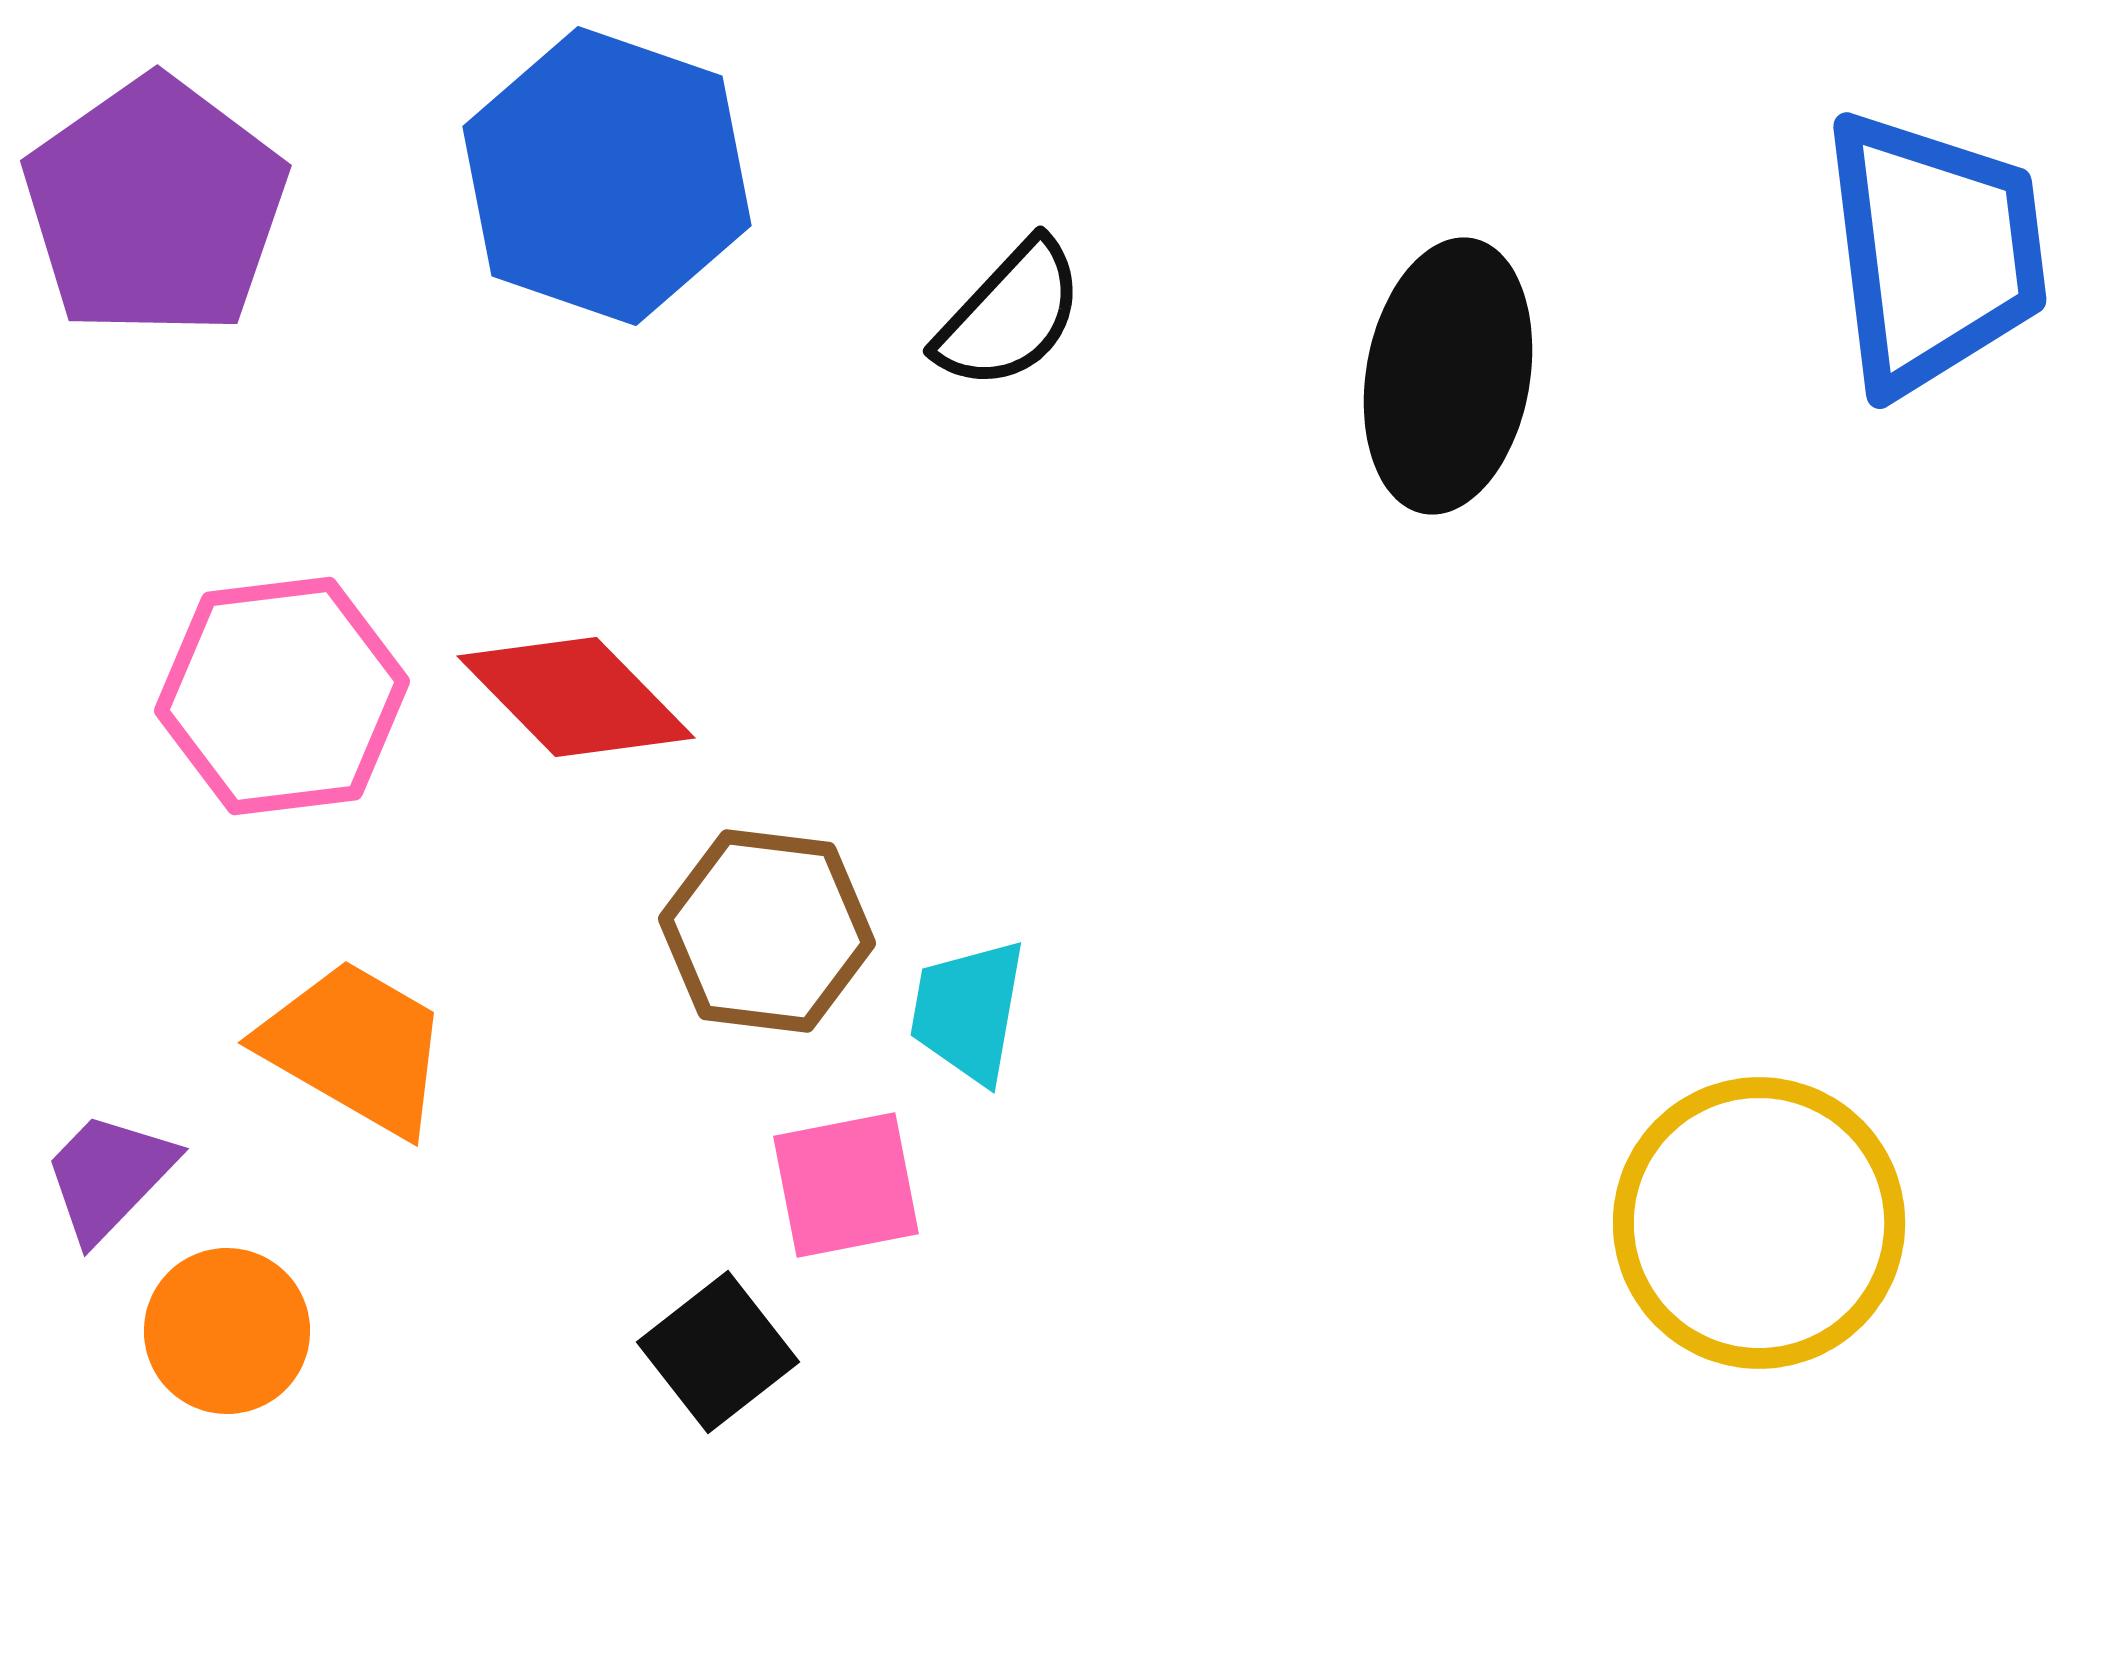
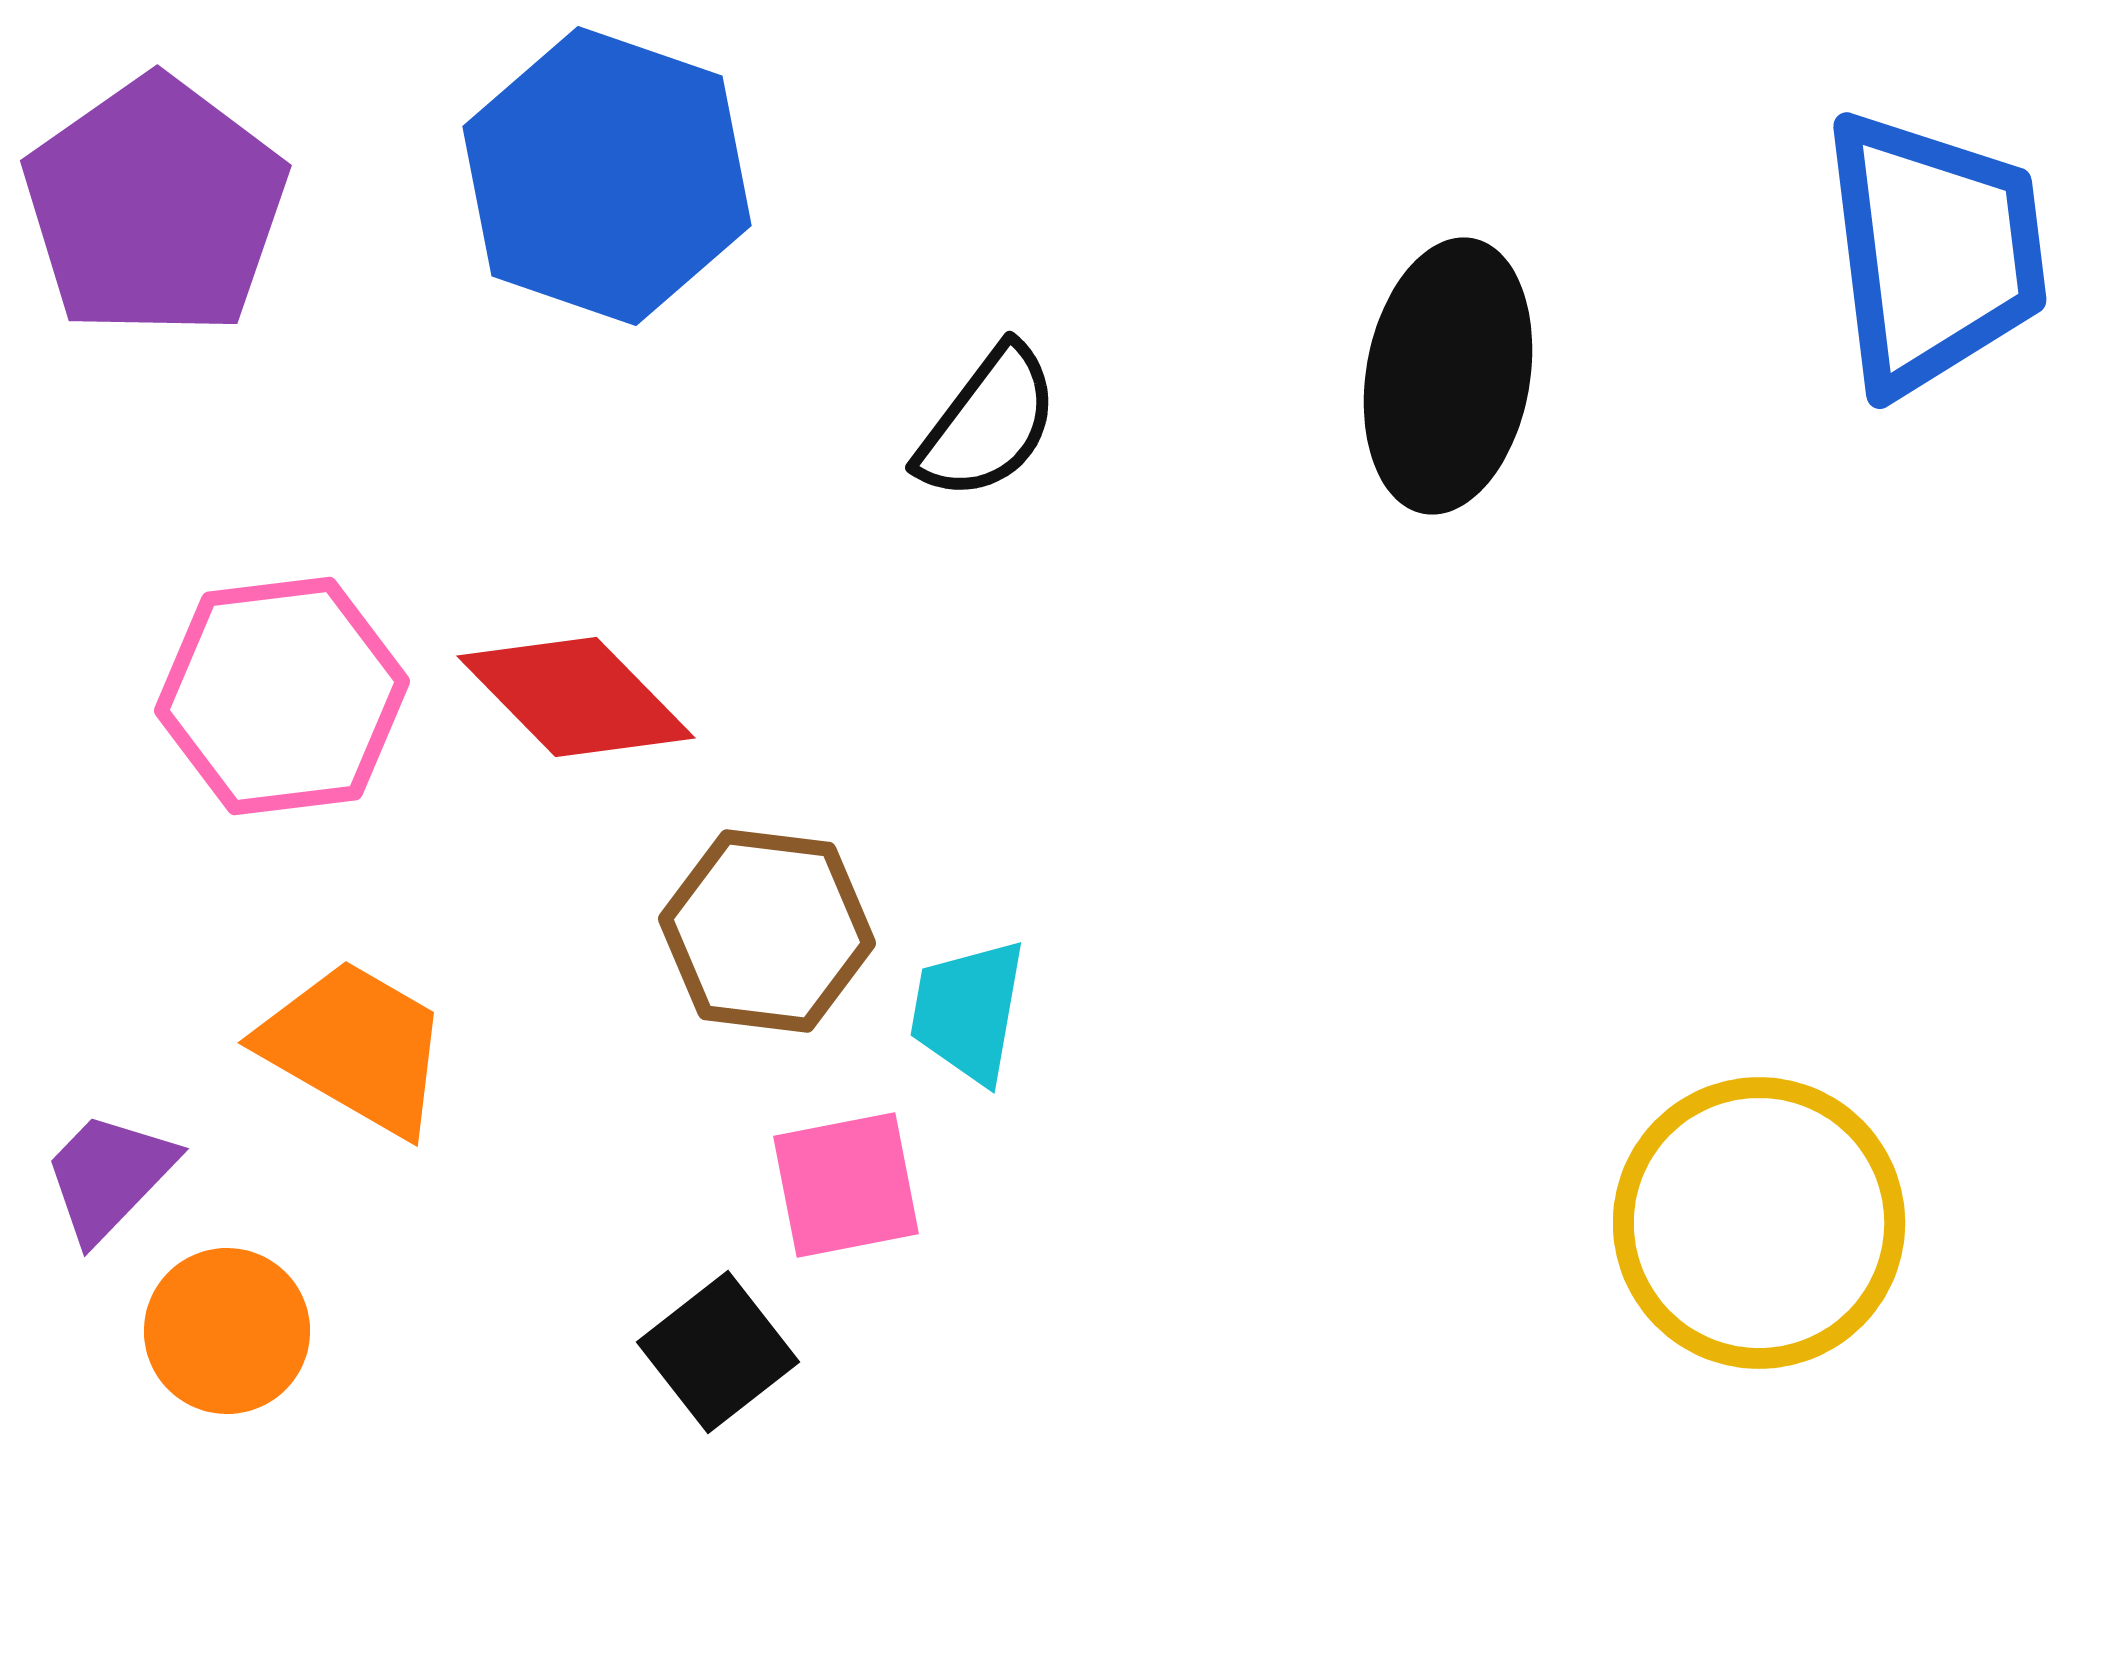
black semicircle: moved 22 px left, 108 px down; rotated 6 degrees counterclockwise
